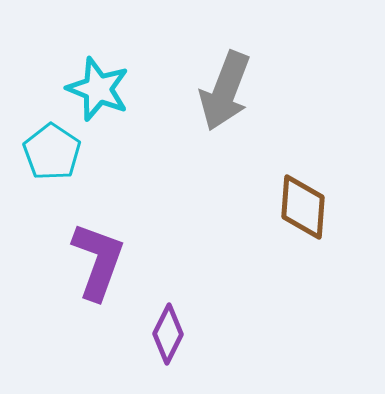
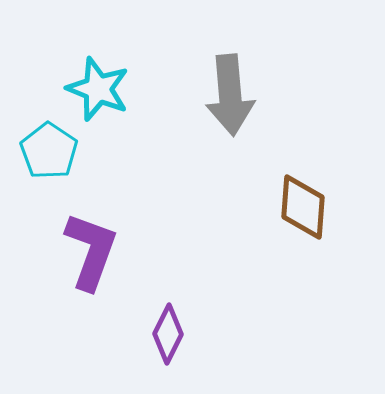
gray arrow: moved 5 px right, 4 px down; rotated 26 degrees counterclockwise
cyan pentagon: moved 3 px left, 1 px up
purple L-shape: moved 7 px left, 10 px up
